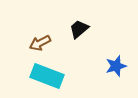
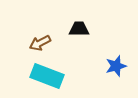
black trapezoid: rotated 40 degrees clockwise
